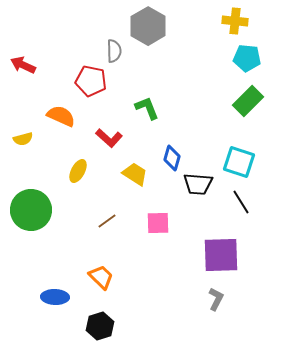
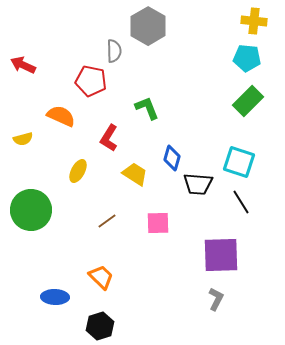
yellow cross: moved 19 px right
red L-shape: rotated 80 degrees clockwise
